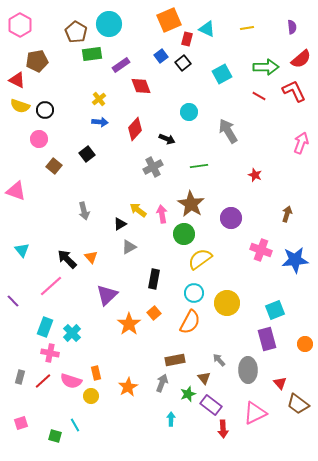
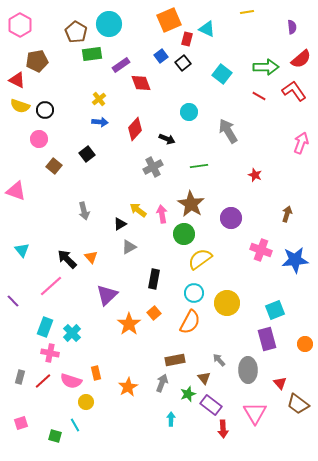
yellow line at (247, 28): moved 16 px up
cyan square at (222, 74): rotated 24 degrees counterclockwise
red diamond at (141, 86): moved 3 px up
red L-shape at (294, 91): rotated 10 degrees counterclockwise
yellow circle at (91, 396): moved 5 px left, 6 px down
pink triangle at (255, 413): rotated 35 degrees counterclockwise
